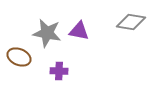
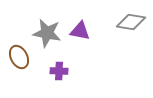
purple triangle: moved 1 px right
brown ellipse: rotated 40 degrees clockwise
